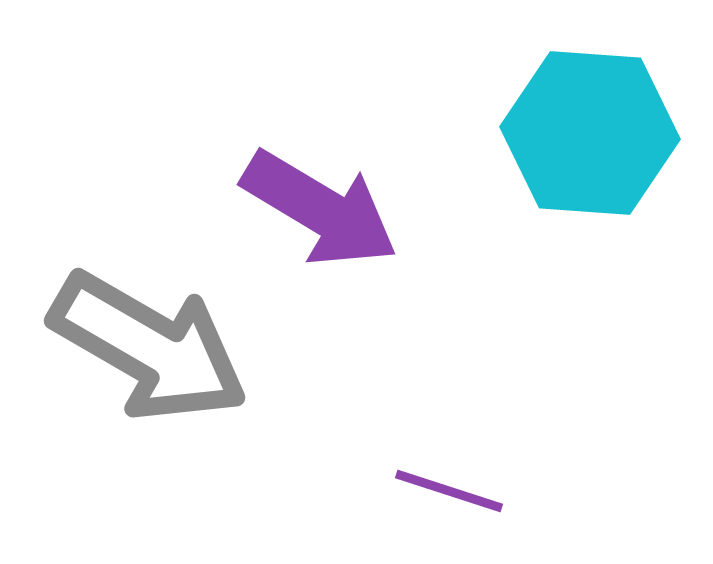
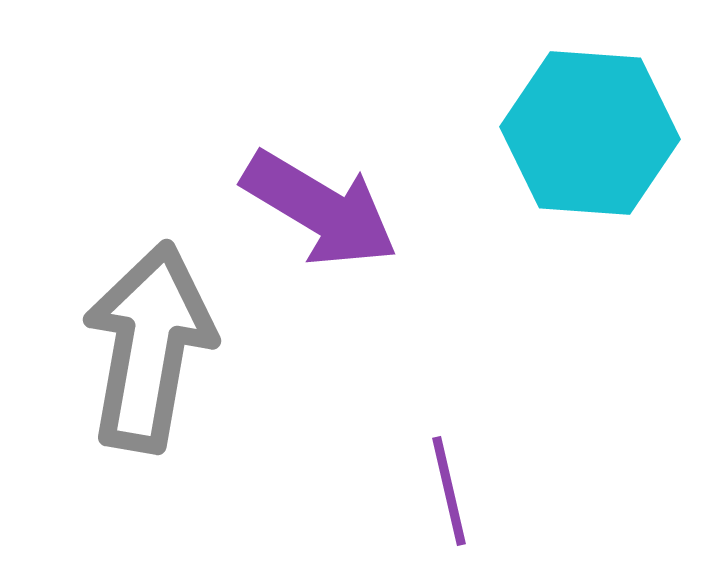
gray arrow: rotated 110 degrees counterclockwise
purple line: rotated 59 degrees clockwise
